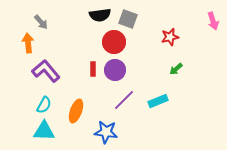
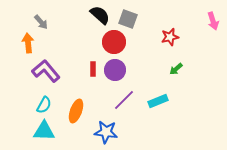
black semicircle: rotated 130 degrees counterclockwise
